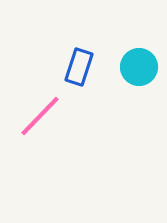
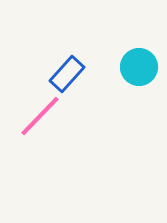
blue rectangle: moved 12 px left, 7 px down; rotated 24 degrees clockwise
